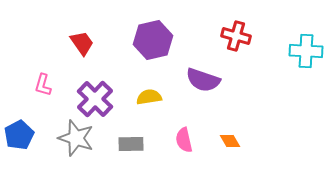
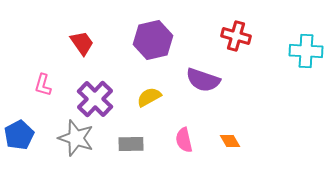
yellow semicircle: rotated 20 degrees counterclockwise
